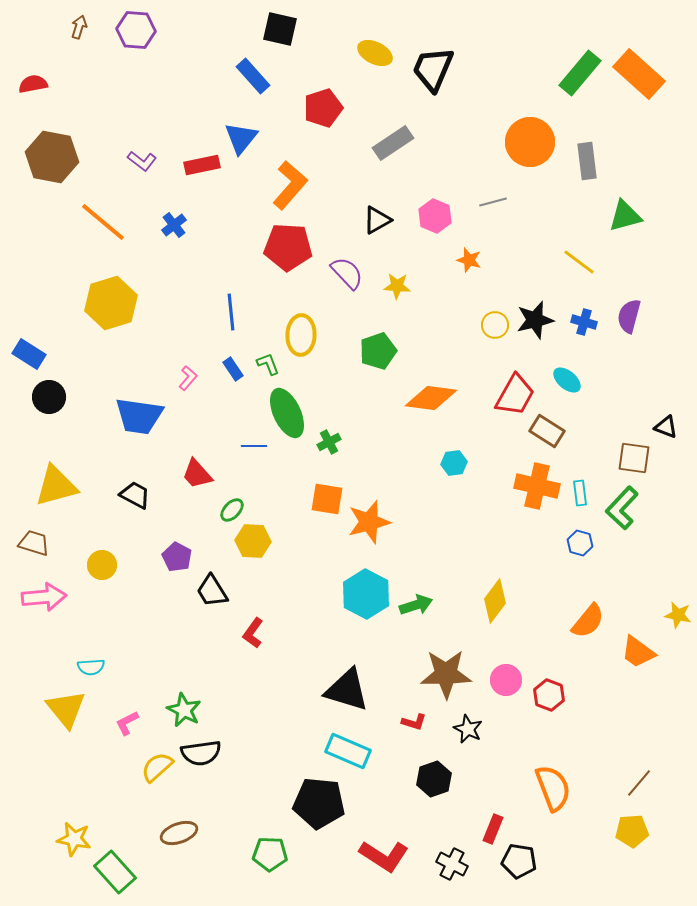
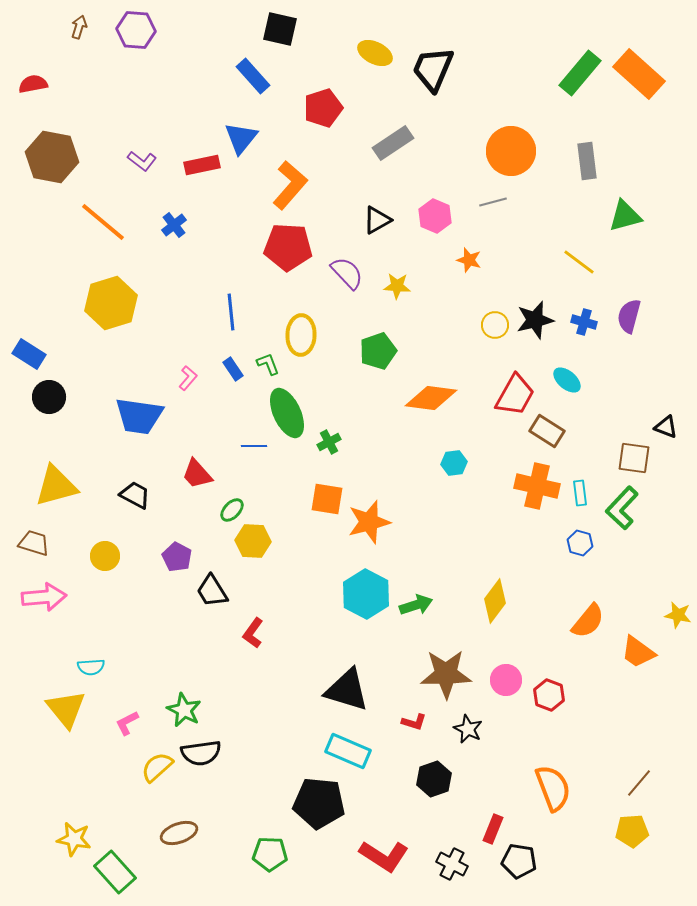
orange circle at (530, 142): moved 19 px left, 9 px down
yellow circle at (102, 565): moved 3 px right, 9 px up
